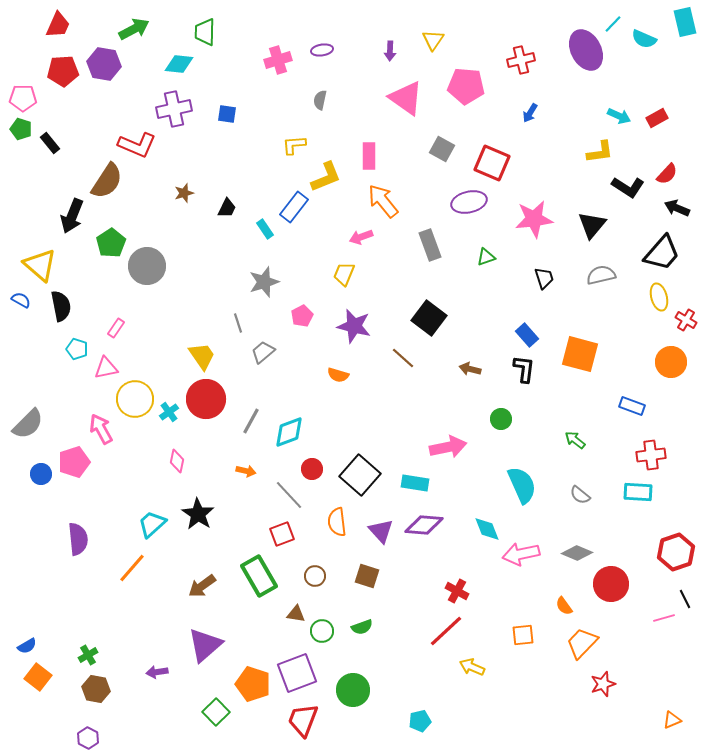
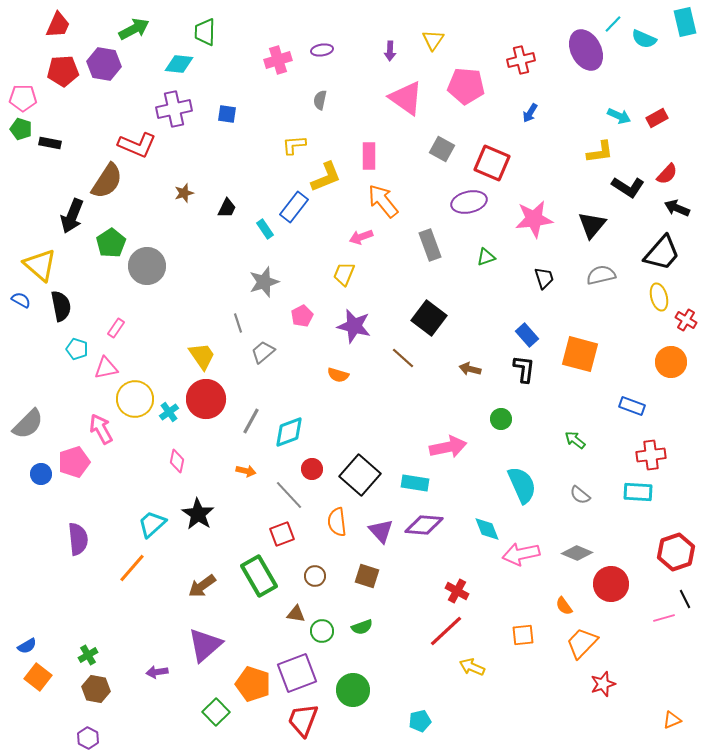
black rectangle at (50, 143): rotated 40 degrees counterclockwise
